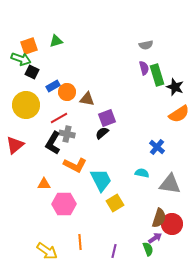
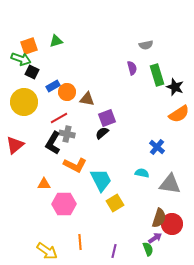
purple semicircle: moved 12 px left
yellow circle: moved 2 px left, 3 px up
